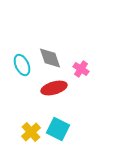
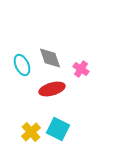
red ellipse: moved 2 px left, 1 px down
